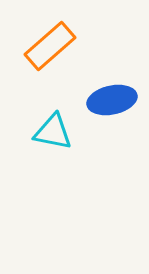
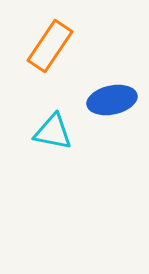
orange rectangle: rotated 15 degrees counterclockwise
